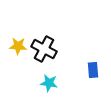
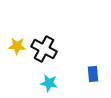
yellow star: moved 1 px left
blue rectangle: moved 4 px down
